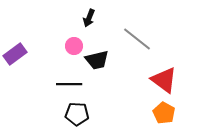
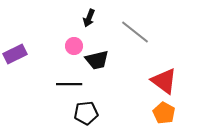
gray line: moved 2 px left, 7 px up
purple rectangle: rotated 10 degrees clockwise
red triangle: moved 1 px down
black pentagon: moved 9 px right, 1 px up; rotated 10 degrees counterclockwise
